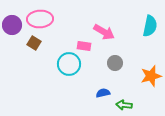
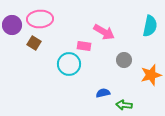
gray circle: moved 9 px right, 3 px up
orange star: moved 1 px up
